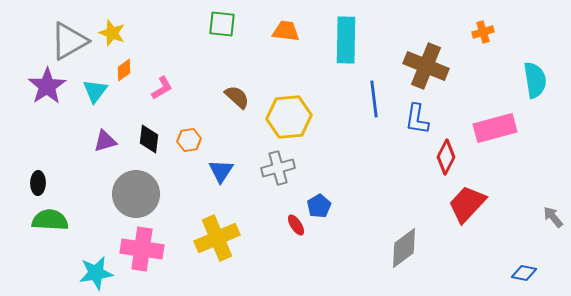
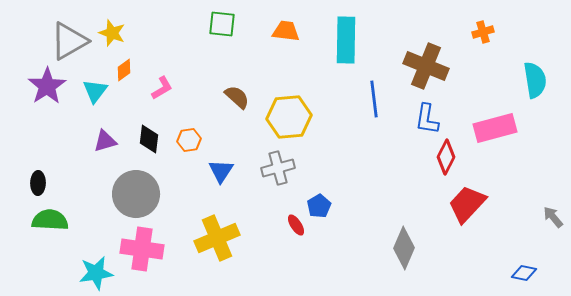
blue L-shape: moved 10 px right
gray diamond: rotated 30 degrees counterclockwise
